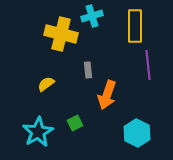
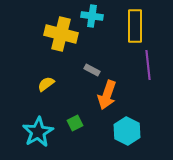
cyan cross: rotated 25 degrees clockwise
gray rectangle: moved 4 px right; rotated 56 degrees counterclockwise
cyan hexagon: moved 10 px left, 2 px up
